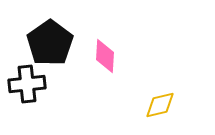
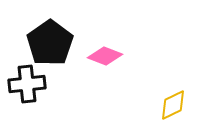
pink diamond: rotated 72 degrees counterclockwise
yellow diamond: moved 13 px right; rotated 12 degrees counterclockwise
